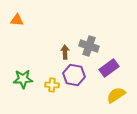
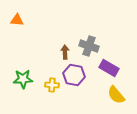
purple rectangle: rotated 66 degrees clockwise
yellow semicircle: rotated 96 degrees counterclockwise
